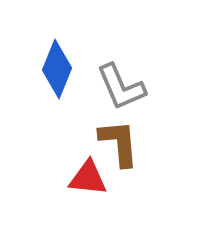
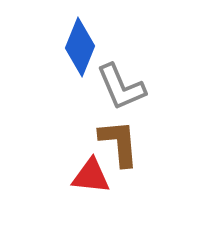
blue diamond: moved 23 px right, 22 px up
red triangle: moved 3 px right, 2 px up
